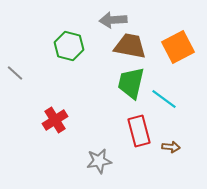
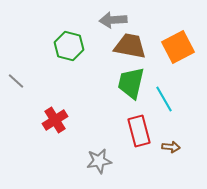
gray line: moved 1 px right, 8 px down
cyan line: rotated 24 degrees clockwise
